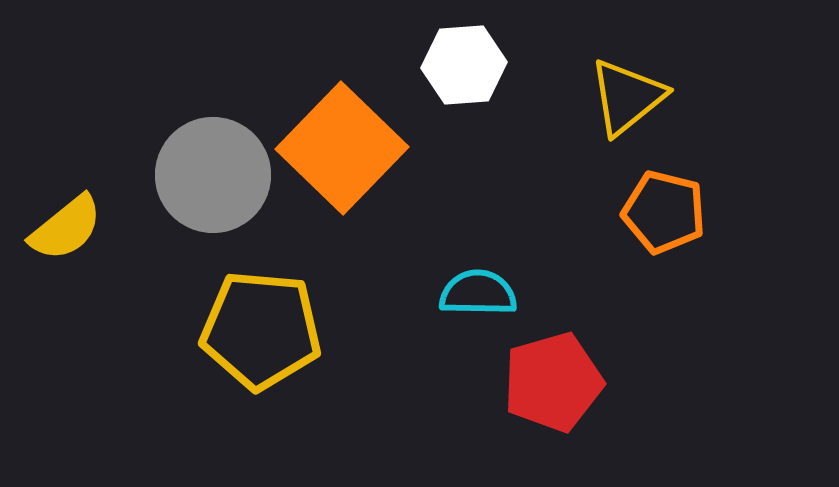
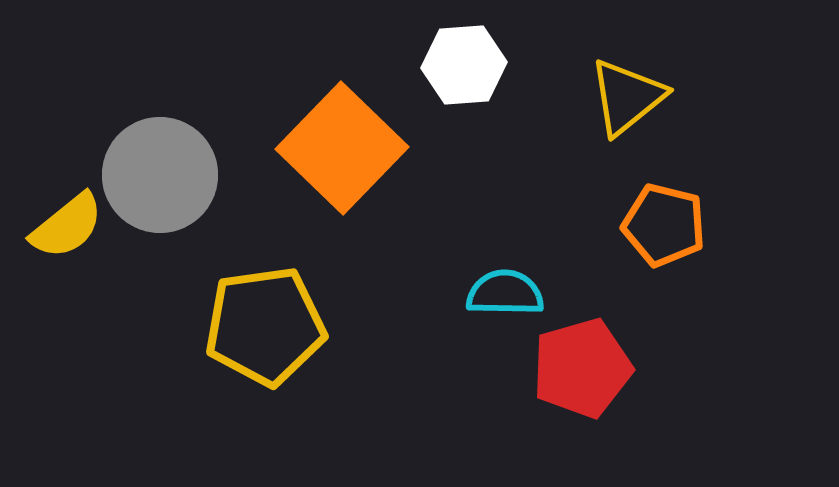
gray circle: moved 53 px left
orange pentagon: moved 13 px down
yellow semicircle: moved 1 px right, 2 px up
cyan semicircle: moved 27 px right
yellow pentagon: moved 4 px right, 4 px up; rotated 13 degrees counterclockwise
red pentagon: moved 29 px right, 14 px up
